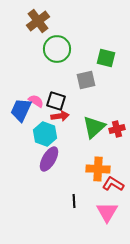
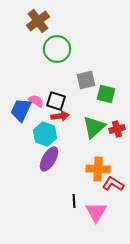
green square: moved 36 px down
pink triangle: moved 11 px left
